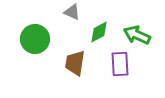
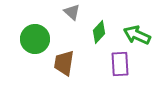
gray triangle: rotated 18 degrees clockwise
green diamond: rotated 20 degrees counterclockwise
brown trapezoid: moved 11 px left
